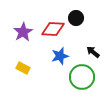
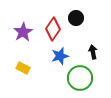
red diamond: rotated 60 degrees counterclockwise
black arrow: rotated 40 degrees clockwise
green circle: moved 2 px left, 1 px down
